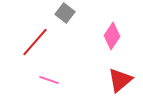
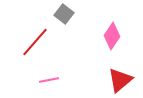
gray square: moved 1 px left, 1 px down
pink line: rotated 30 degrees counterclockwise
